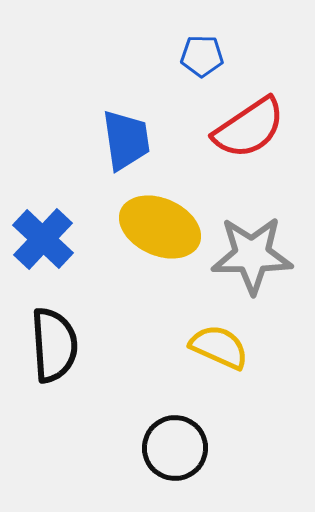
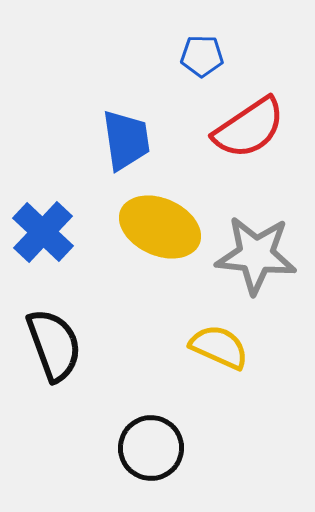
blue cross: moved 7 px up
gray star: moved 4 px right; rotated 6 degrees clockwise
black semicircle: rotated 16 degrees counterclockwise
black circle: moved 24 px left
